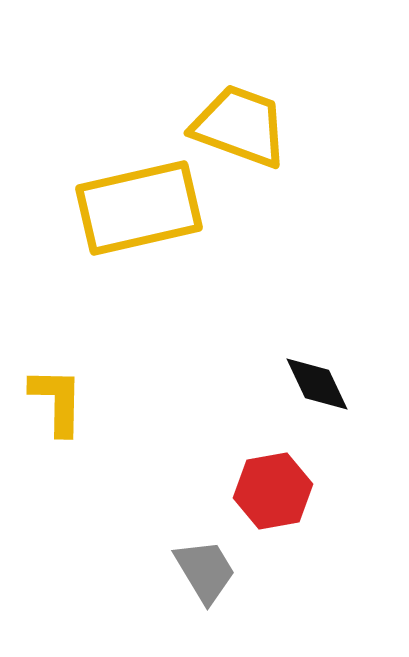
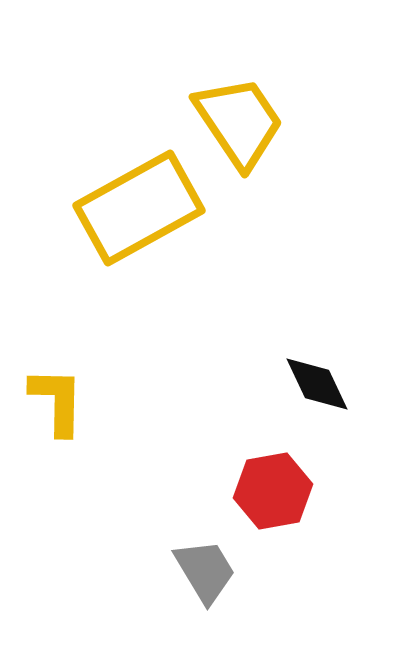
yellow trapezoid: moved 1 px left, 4 px up; rotated 36 degrees clockwise
yellow rectangle: rotated 16 degrees counterclockwise
